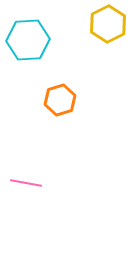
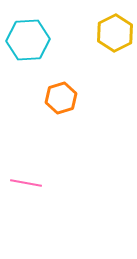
yellow hexagon: moved 7 px right, 9 px down
orange hexagon: moved 1 px right, 2 px up
